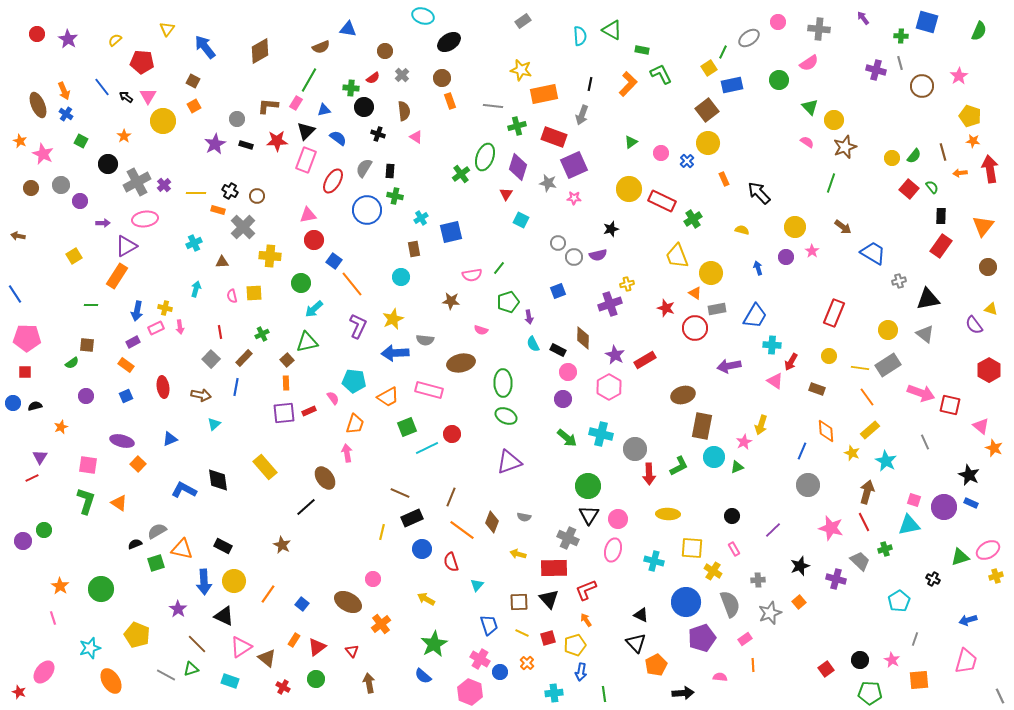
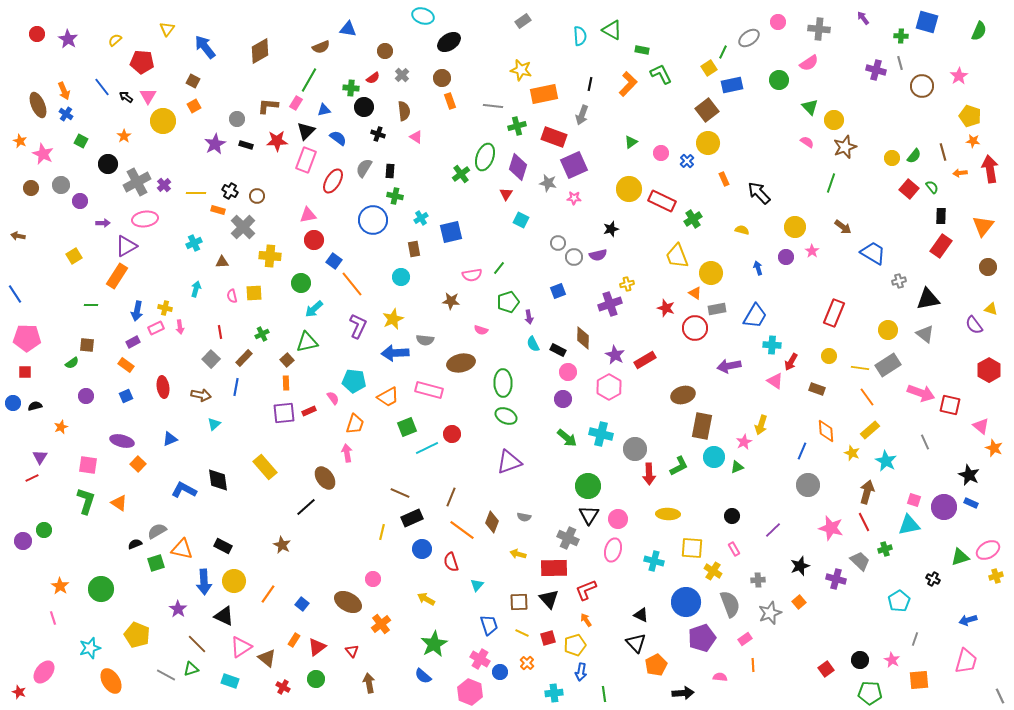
blue circle at (367, 210): moved 6 px right, 10 px down
